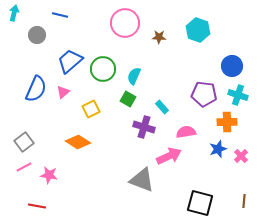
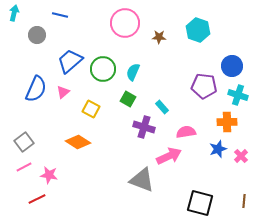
cyan semicircle: moved 1 px left, 4 px up
purple pentagon: moved 8 px up
yellow square: rotated 36 degrees counterclockwise
red line: moved 7 px up; rotated 36 degrees counterclockwise
